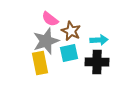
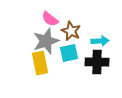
cyan arrow: moved 1 px right, 1 px down
